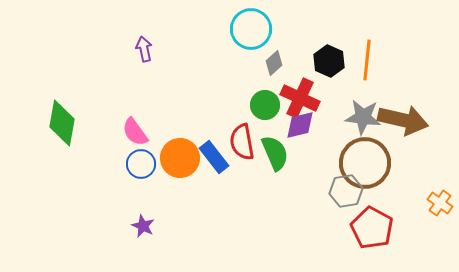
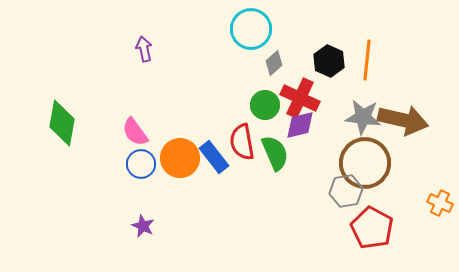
orange cross: rotated 10 degrees counterclockwise
